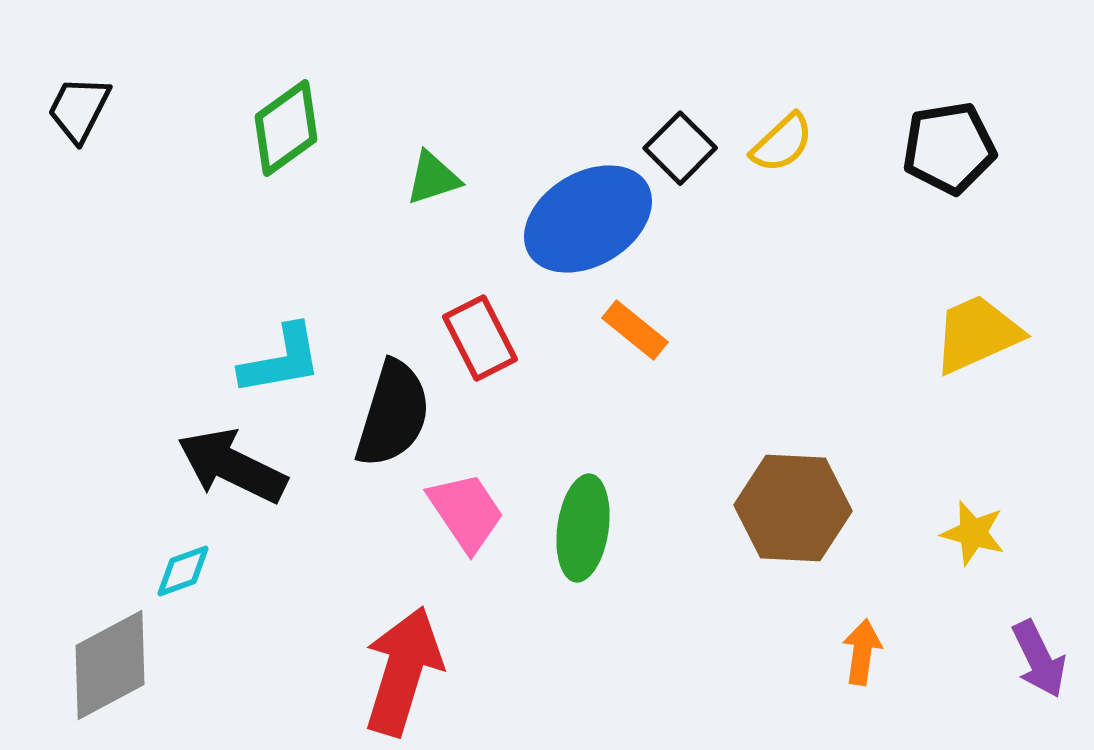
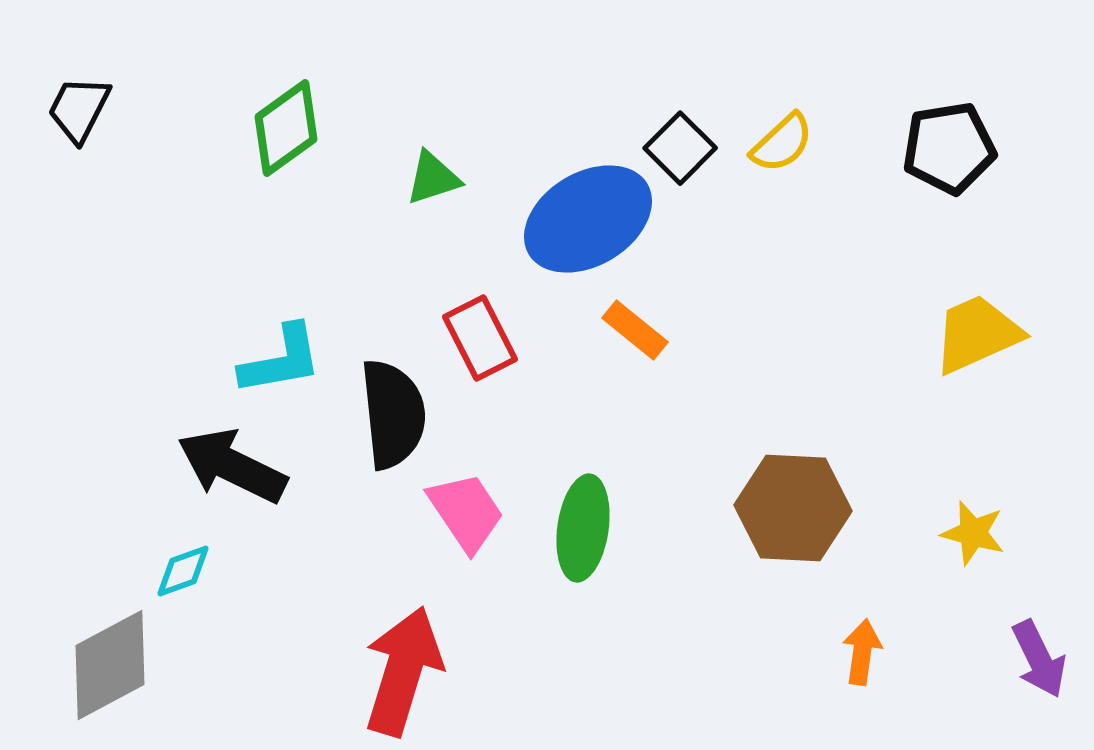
black semicircle: rotated 23 degrees counterclockwise
